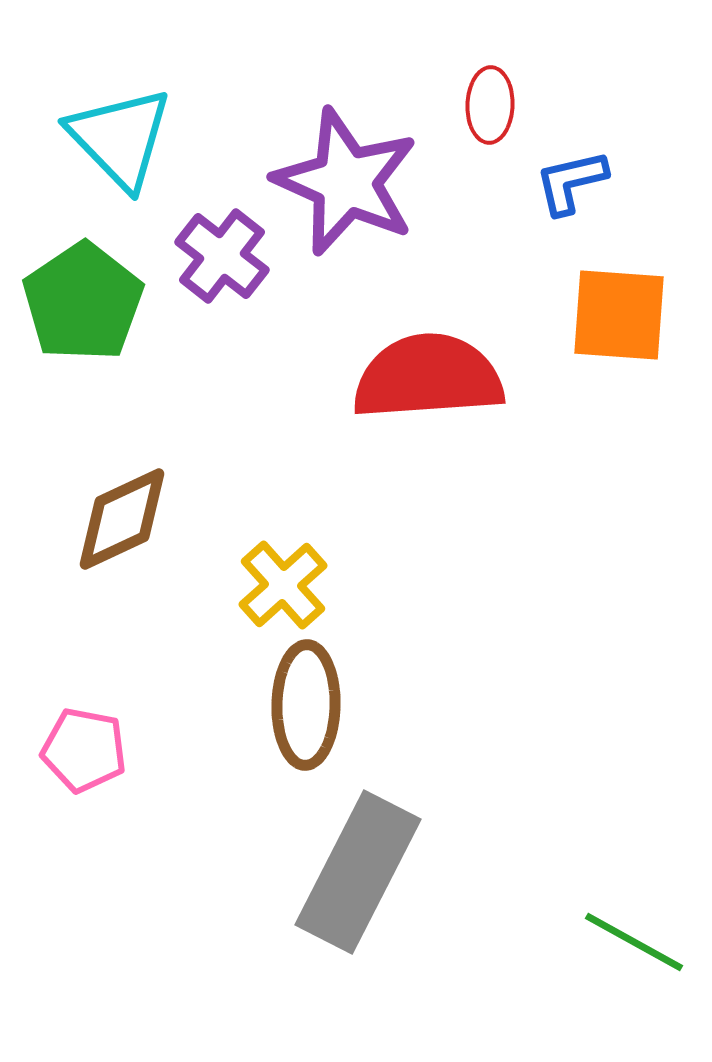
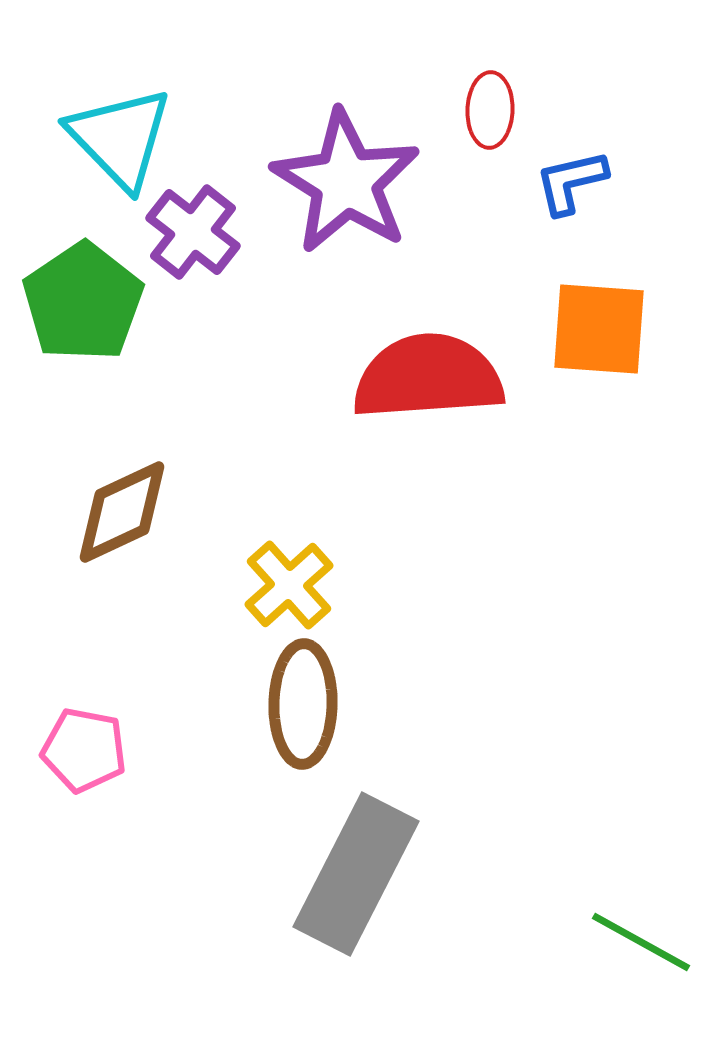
red ellipse: moved 5 px down
purple star: rotated 8 degrees clockwise
purple cross: moved 29 px left, 24 px up
orange square: moved 20 px left, 14 px down
brown diamond: moved 7 px up
yellow cross: moved 6 px right
brown ellipse: moved 3 px left, 1 px up
gray rectangle: moved 2 px left, 2 px down
green line: moved 7 px right
